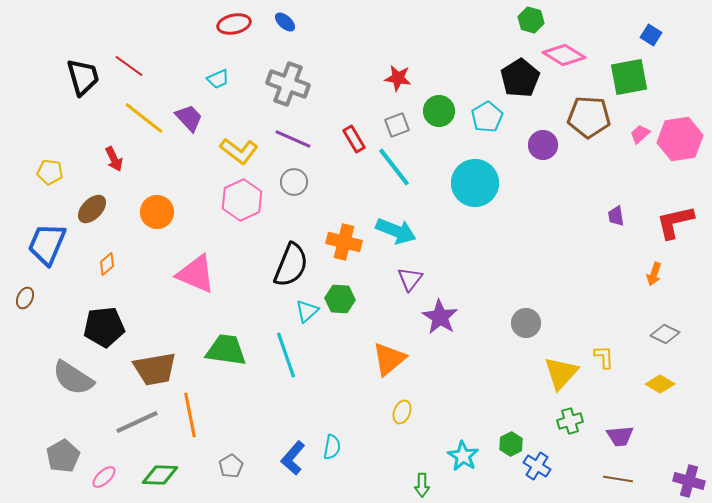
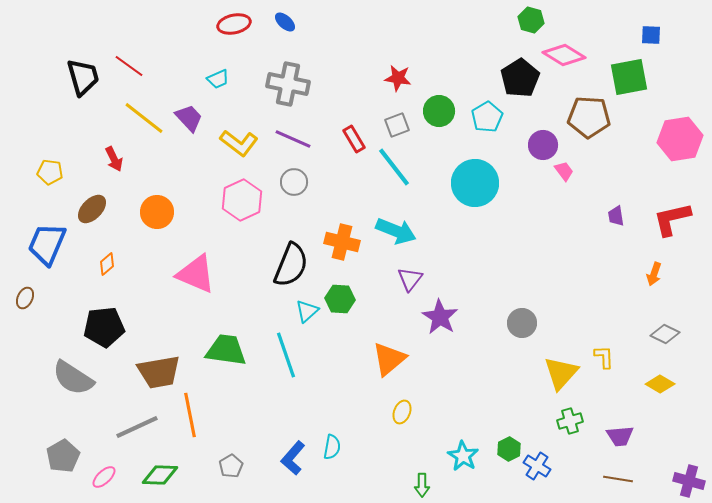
blue square at (651, 35): rotated 30 degrees counterclockwise
gray cross at (288, 84): rotated 9 degrees counterclockwise
pink trapezoid at (640, 134): moved 76 px left, 37 px down; rotated 95 degrees clockwise
yellow L-shape at (239, 151): moved 8 px up
red L-shape at (675, 222): moved 3 px left, 3 px up
orange cross at (344, 242): moved 2 px left
gray circle at (526, 323): moved 4 px left
brown trapezoid at (155, 369): moved 4 px right, 3 px down
gray line at (137, 422): moved 5 px down
green hexagon at (511, 444): moved 2 px left, 5 px down
